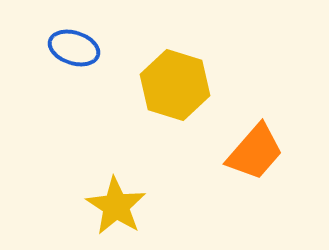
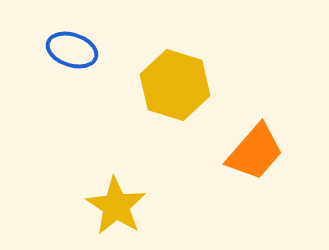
blue ellipse: moved 2 px left, 2 px down
